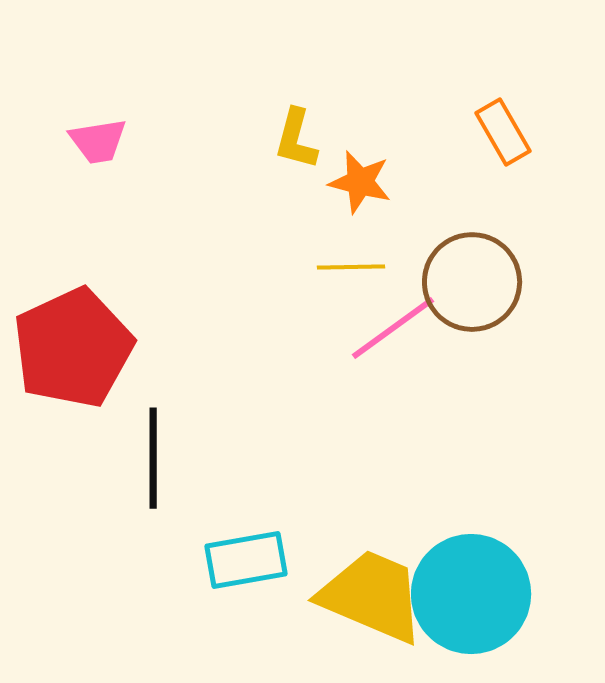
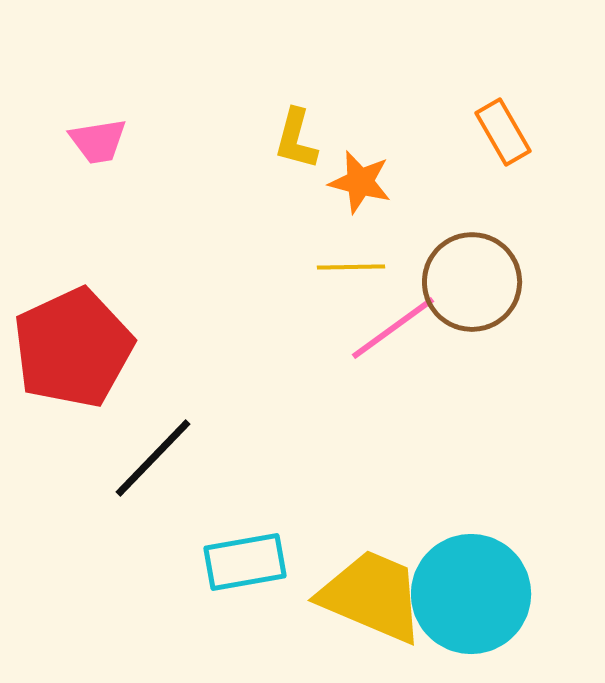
black line: rotated 44 degrees clockwise
cyan rectangle: moved 1 px left, 2 px down
